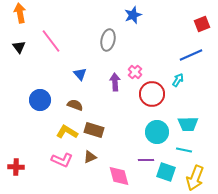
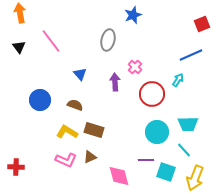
pink cross: moved 5 px up
cyan line: rotated 35 degrees clockwise
pink L-shape: moved 4 px right
